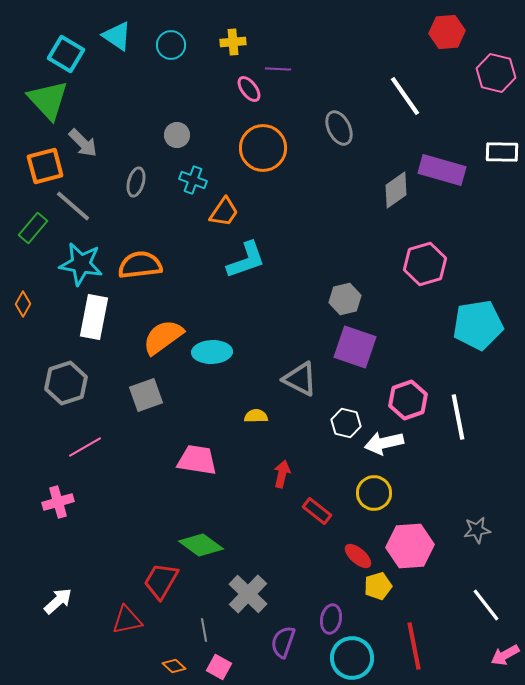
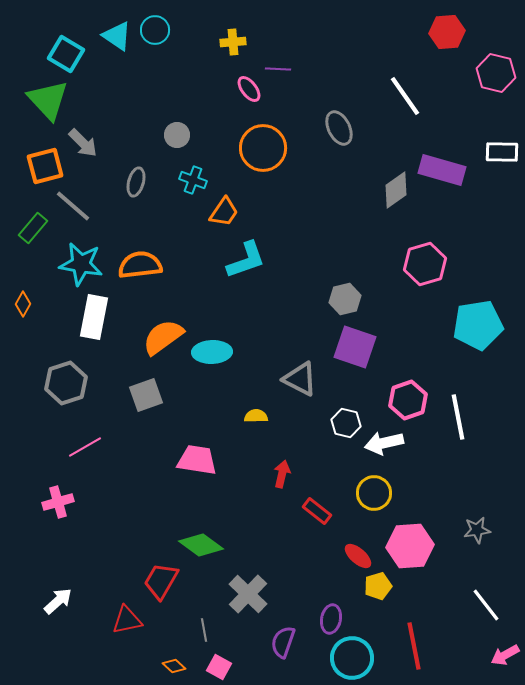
cyan circle at (171, 45): moved 16 px left, 15 px up
